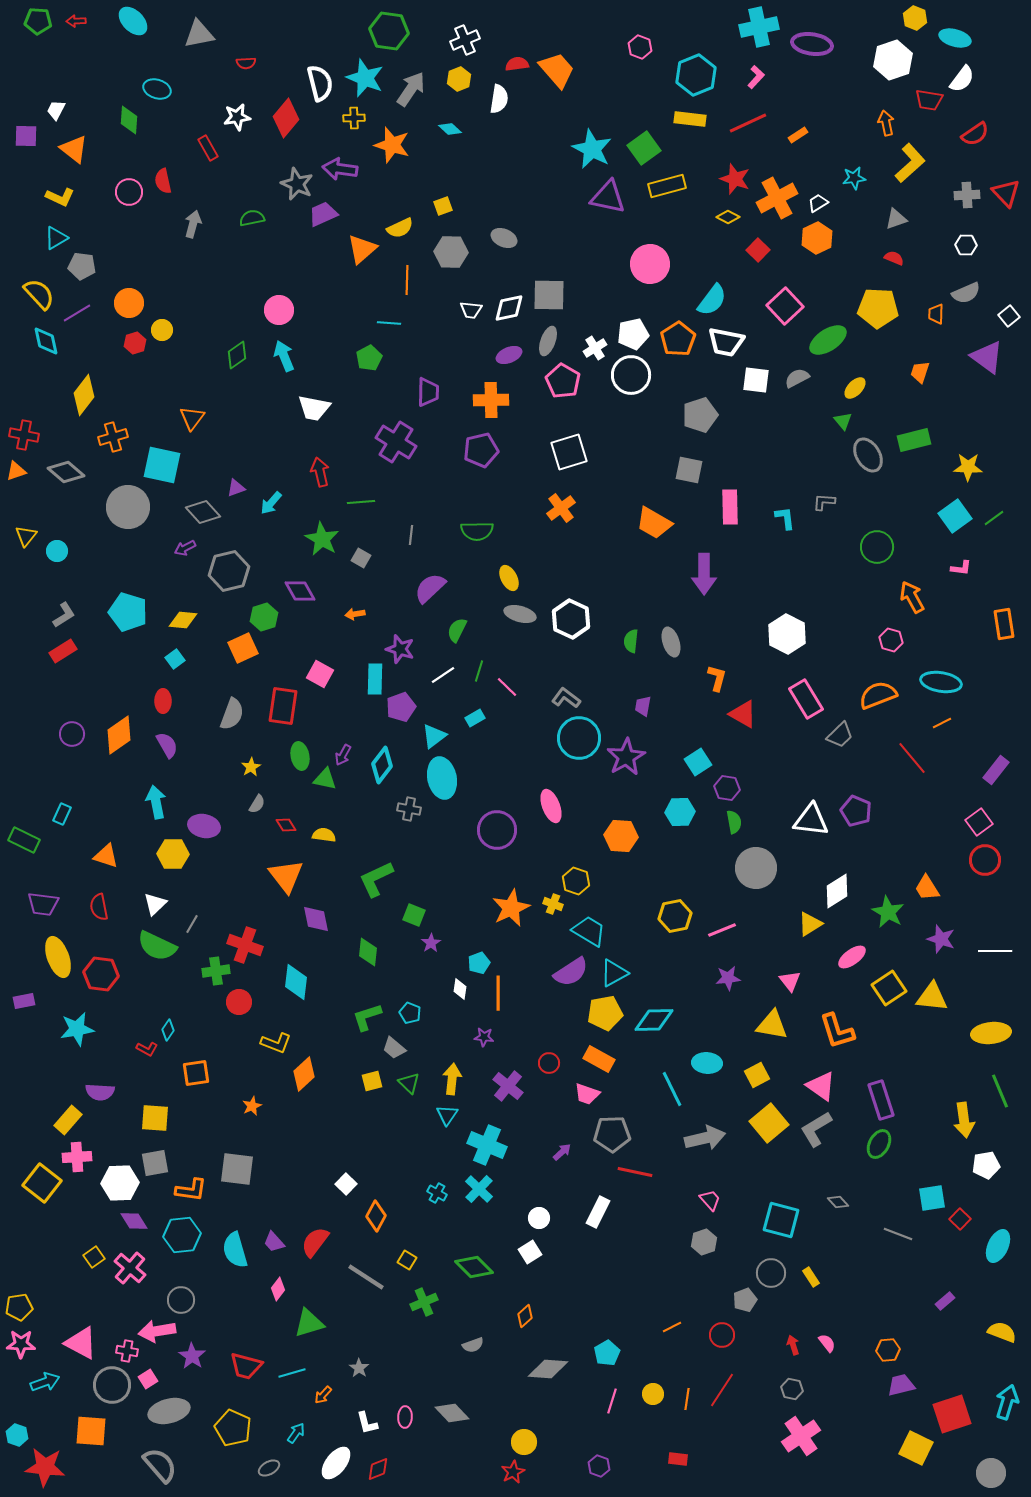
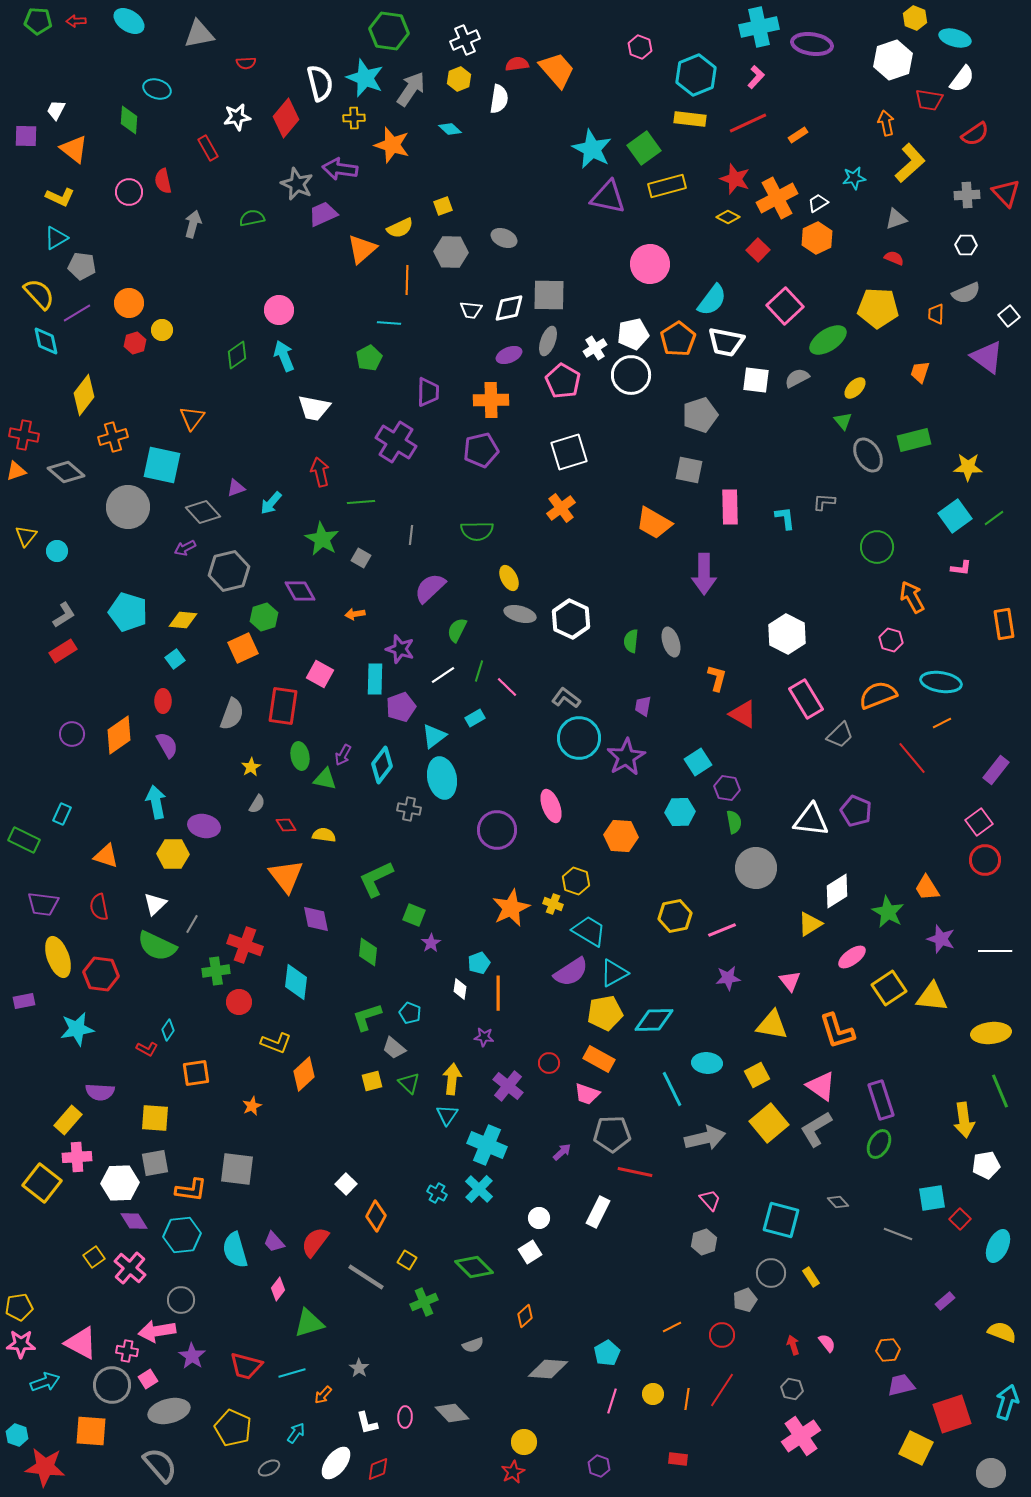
cyan ellipse at (133, 21): moved 4 px left; rotated 12 degrees counterclockwise
